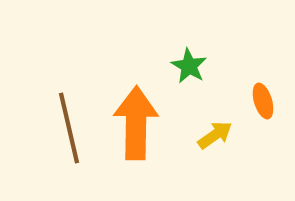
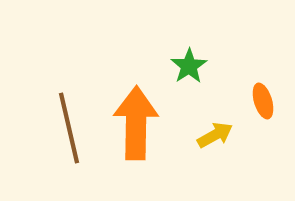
green star: rotated 9 degrees clockwise
yellow arrow: rotated 6 degrees clockwise
